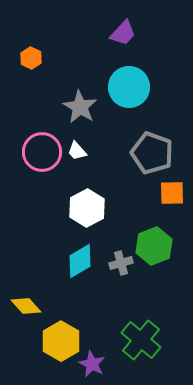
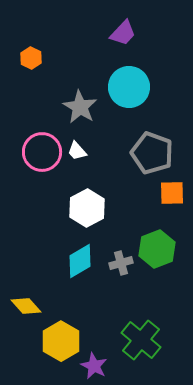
green hexagon: moved 3 px right, 3 px down
purple star: moved 2 px right, 2 px down
